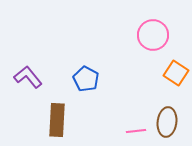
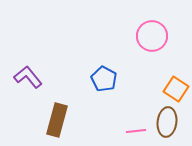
pink circle: moved 1 px left, 1 px down
orange square: moved 16 px down
blue pentagon: moved 18 px right
brown rectangle: rotated 12 degrees clockwise
